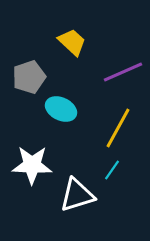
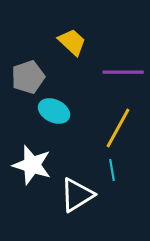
purple line: rotated 24 degrees clockwise
gray pentagon: moved 1 px left
cyan ellipse: moved 7 px left, 2 px down
white star: rotated 15 degrees clockwise
cyan line: rotated 45 degrees counterclockwise
white triangle: rotated 15 degrees counterclockwise
